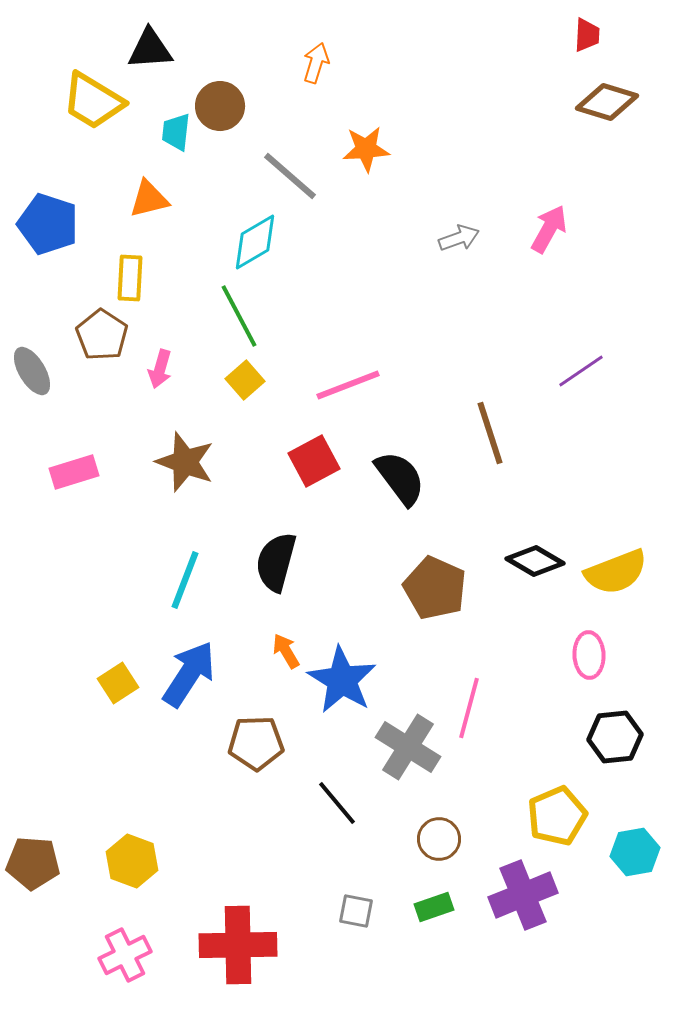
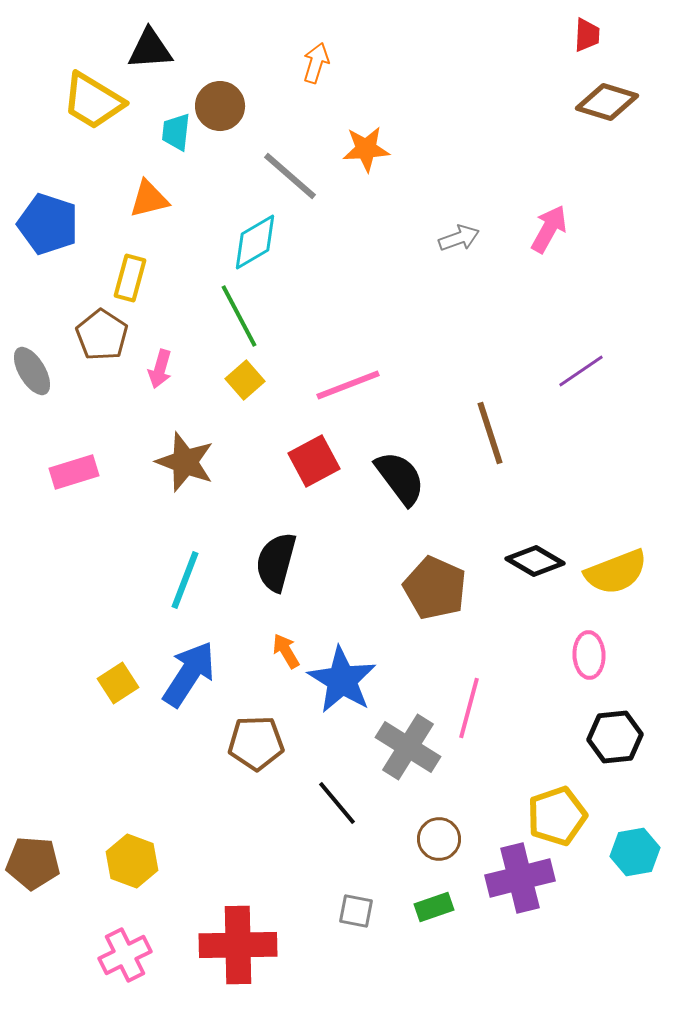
yellow rectangle at (130, 278): rotated 12 degrees clockwise
yellow pentagon at (557, 816): rotated 4 degrees clockwise
purple cross at (523, 895): moved 3 px left, 17 px up; rotated 8 degrees clockwise
